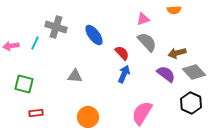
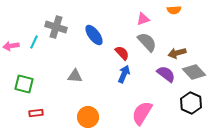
cyan line: moved 1 px left, 1 px up
